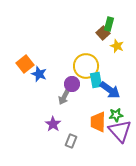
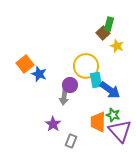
purple circle: moved 2 px left, 1 px down
gray arrow: rotated 21 degrees counterclockwise
green star: moved 3 px left; rotated 24 degrees clockwise
